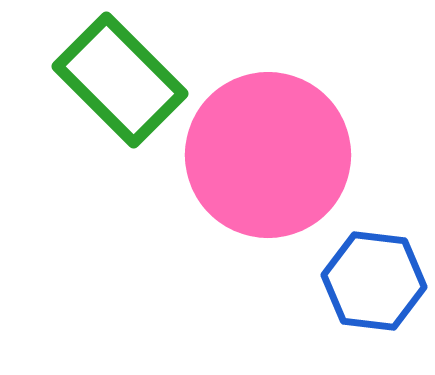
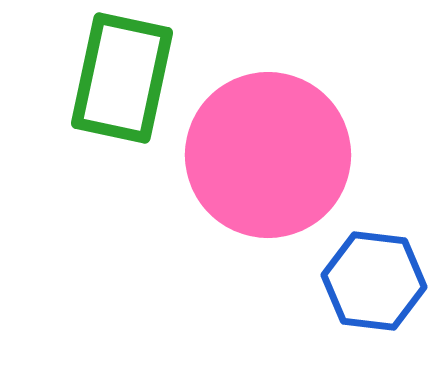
green rectangle: moved 2 px right, 2 px up; rotated 57 degrees clockwise
